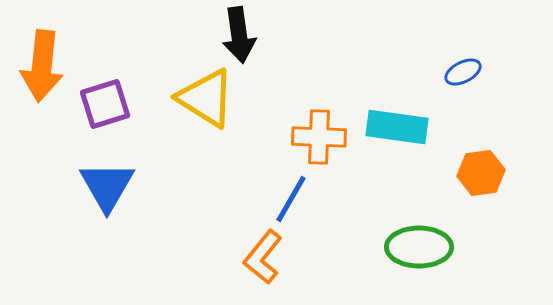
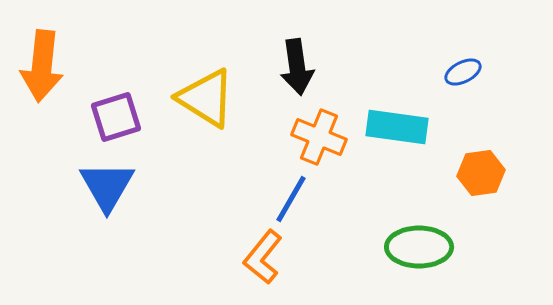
black arrow: moved 58 px right, 32 px down
purple square: moved 11 px right, 13 px down
orange cross: rotated 20 degrees clockwise
